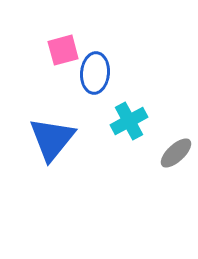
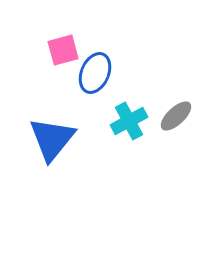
blue ellipse: rotated 18 degrees clockwise
gray ellipse: moved 37 px up
